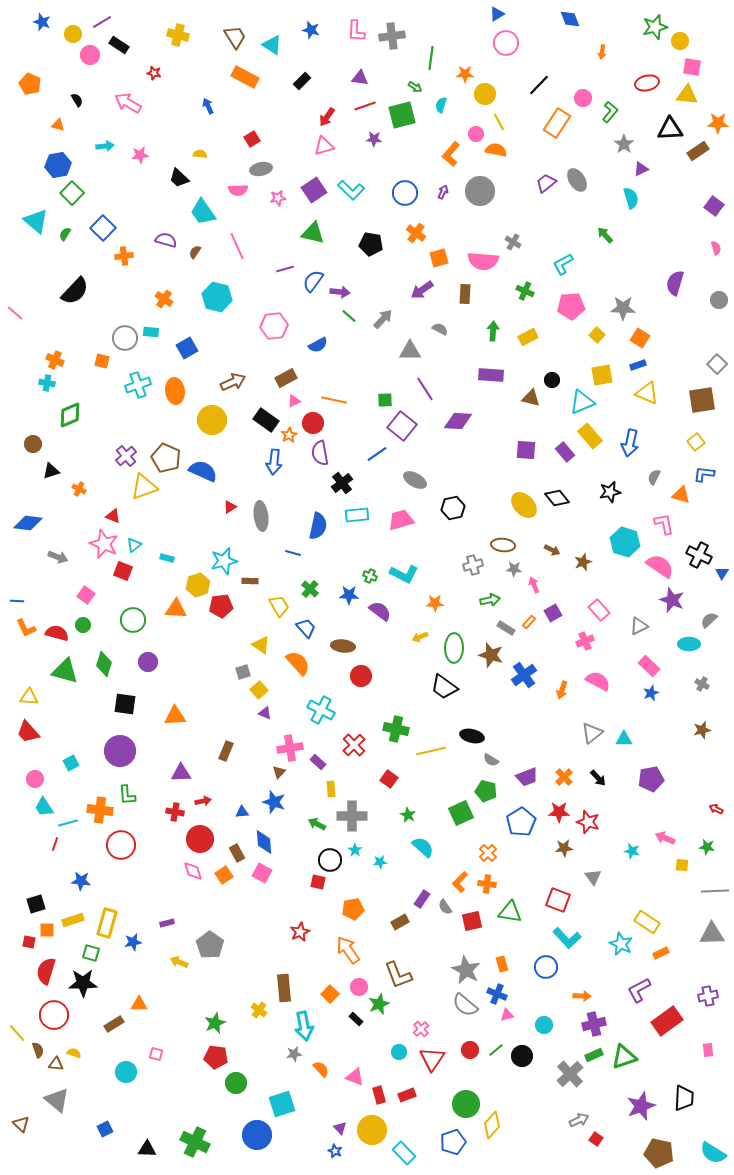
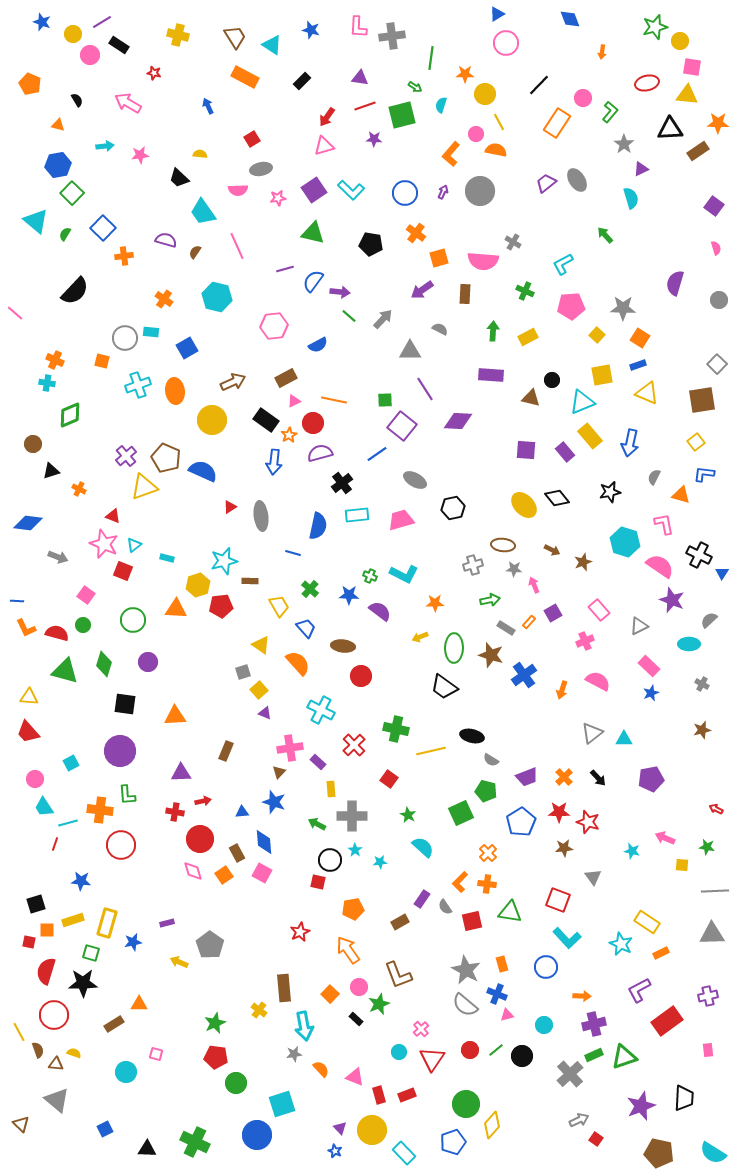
pink L-shape at (356, 31): moved 2 px right, 4 px up
purple semicircle at (320, 453): rotated 85 degrees clockwise
yellow line at (17, 1033): moved 2 px right, 1 px up; rotated 12 degrees clockwise
